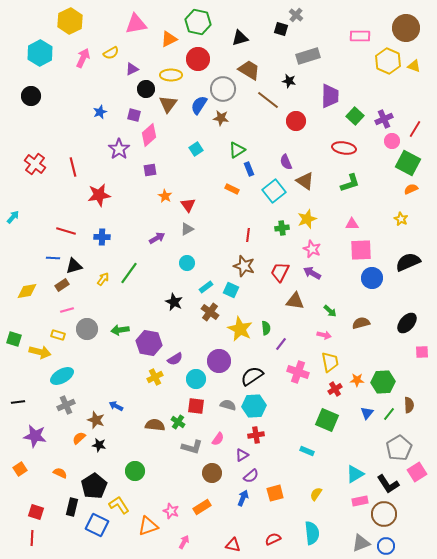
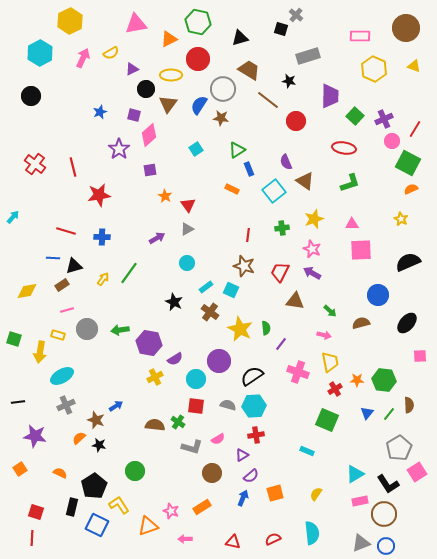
yellow hexagon at (388, 61): moved 14 px left, 8 px down
yellow star at (307, 219): moved 7 px right
blue circle at (372, 278): moved 6 px right, 17 px down
yellow arrow at (40, 352): rotated 85 degrees clockwise
pink square at (422, 352): moved 2 px left, 4 px down
green hexagon at (383, 382): moved 1 px right, 2 px up; rotated 10 degrees clockwise
blue arrow at (116, 406): rotated 120 degrees clockwise
pink semicircle at (218, 439): rotated 24 degrees clockwise
pink arrow at (184, 542): moved 1 px right, 3 px up; rotated 120 degrees counterclockwise
red triangle at (233, 545): moved 3 px up
